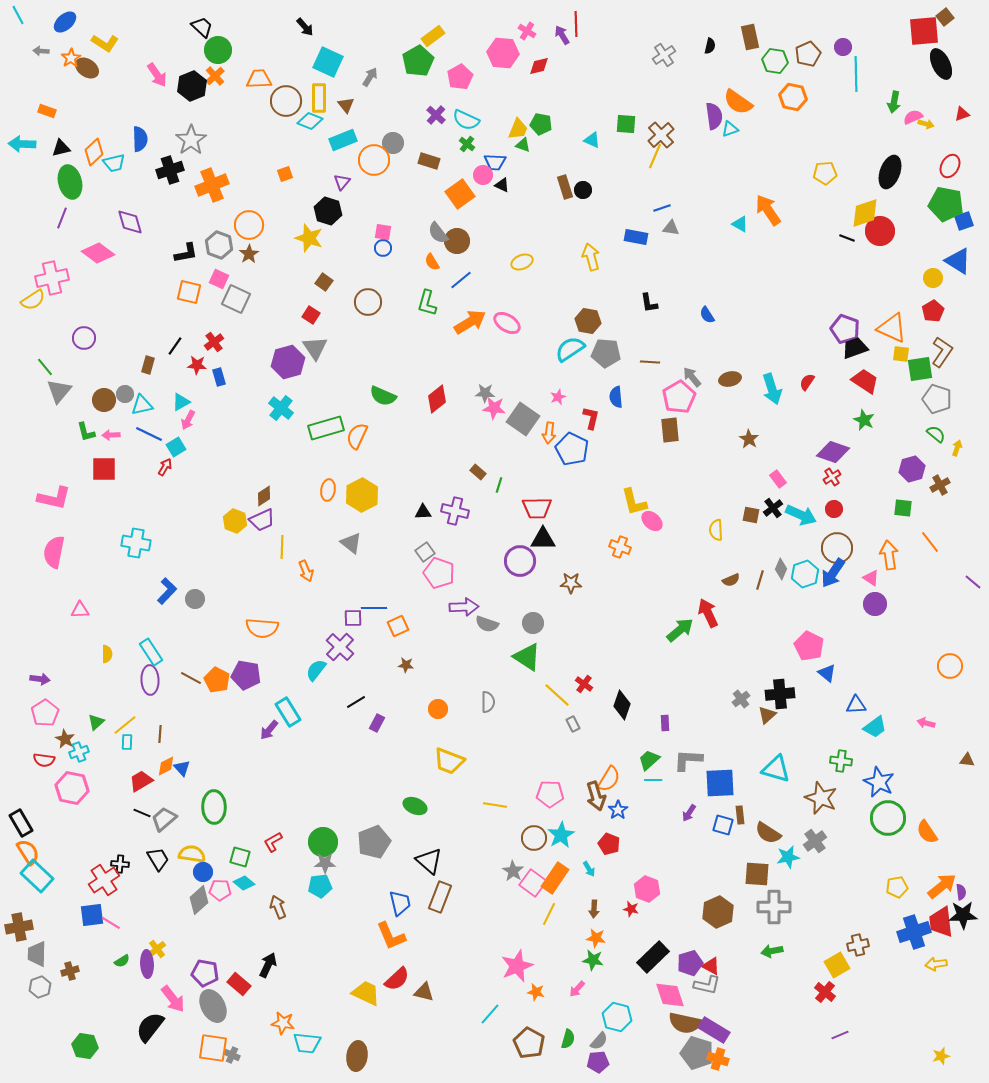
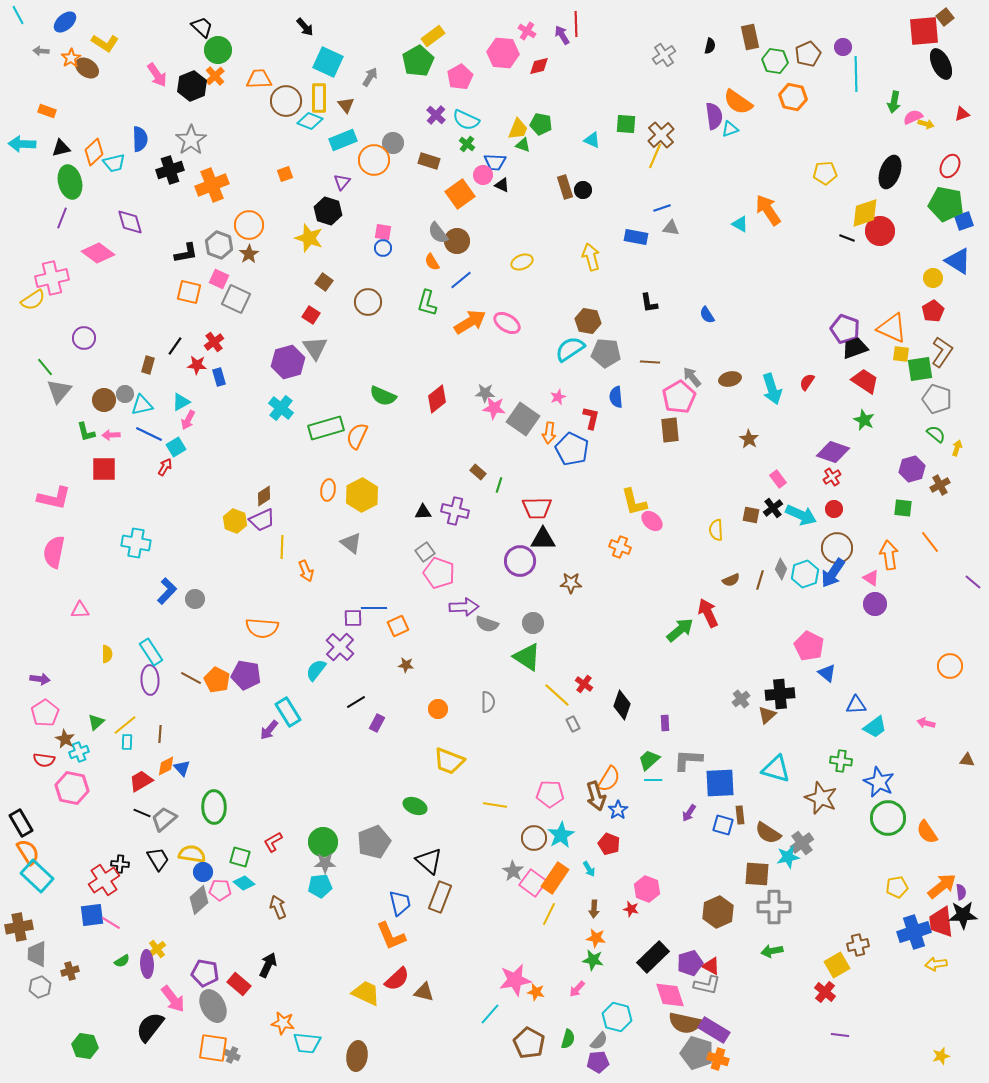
gray cross at (815, 841): moved 13 px left, 2 px down
pink star at (517, 966): moved 2 px left, 14 px down; rotated 12 degrees clockwise
purple line at (840, 1035): rotated 30 degrees clockwise
